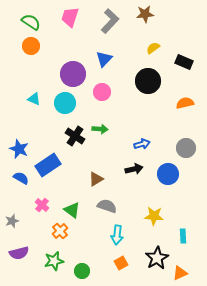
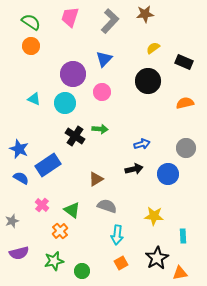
orange triangle: rotated 14 degrees clockwise
